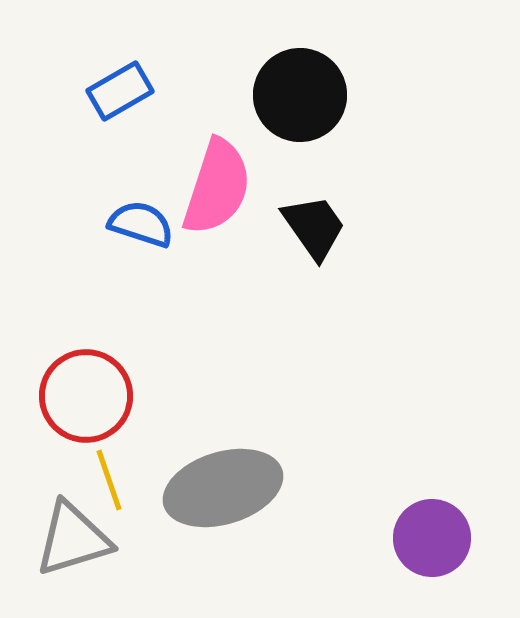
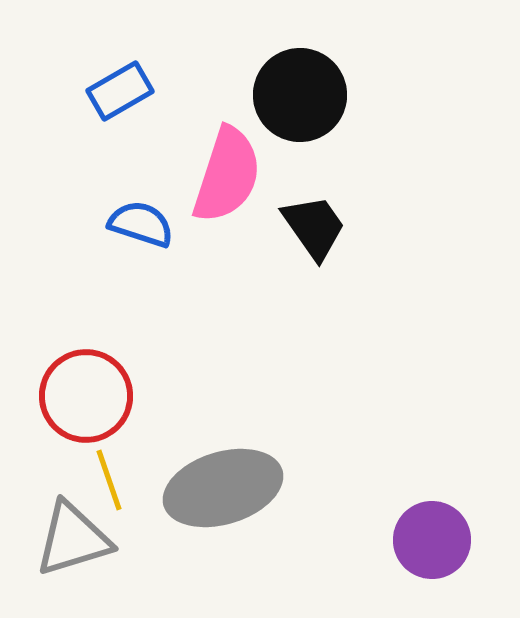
pink semicircle: moved 10 px right, 12 px up
purple circle: moved 2 px down
